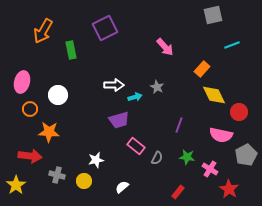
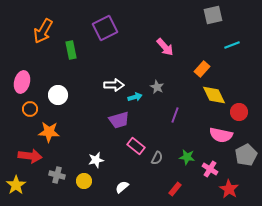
purple line: moved 4 px left, 10 px up
red rectangle: moved 3 px left, 3 px up
